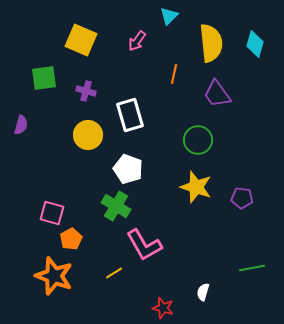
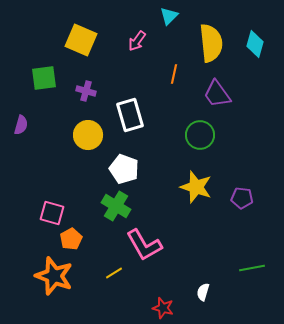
green circle: moved 2 px right, 5 px up
white pentagon: moved 4 px left
